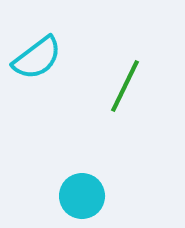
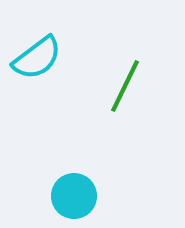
cyan circle: moved 8 px left
